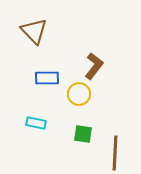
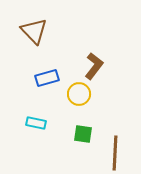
blue rectangle: rotated 15 degrees counterclockwise
